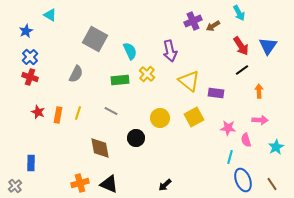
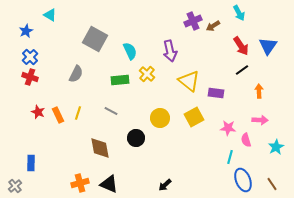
orange rectangle: rotated 35 degrees counterclockwise
